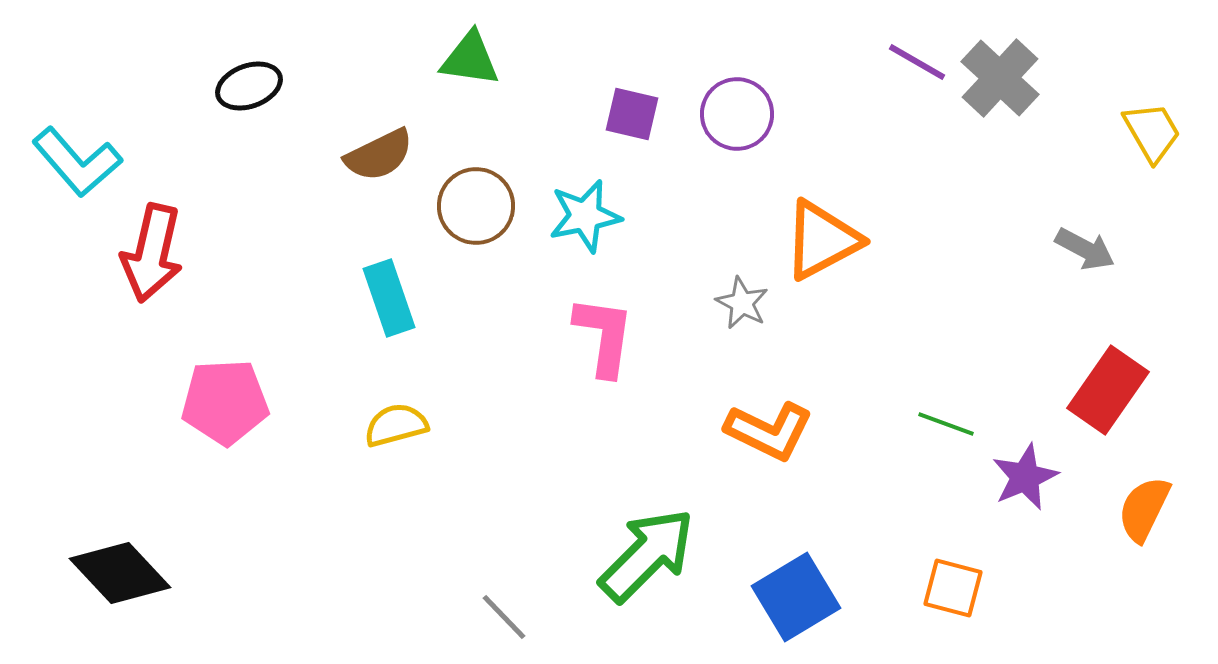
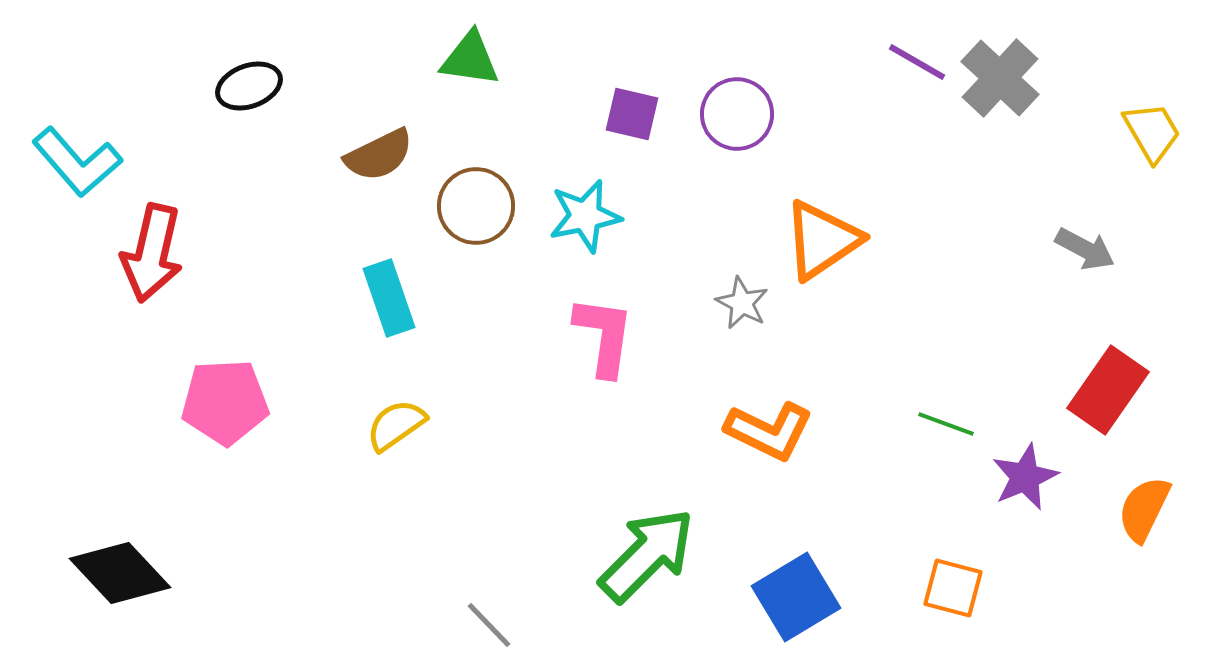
orange triangle: rotated 6 degrees counterclockwise
yellow semicircle: rotated 20 degrees counterclockwise
gray line: moved 15 px left, 8 px down
